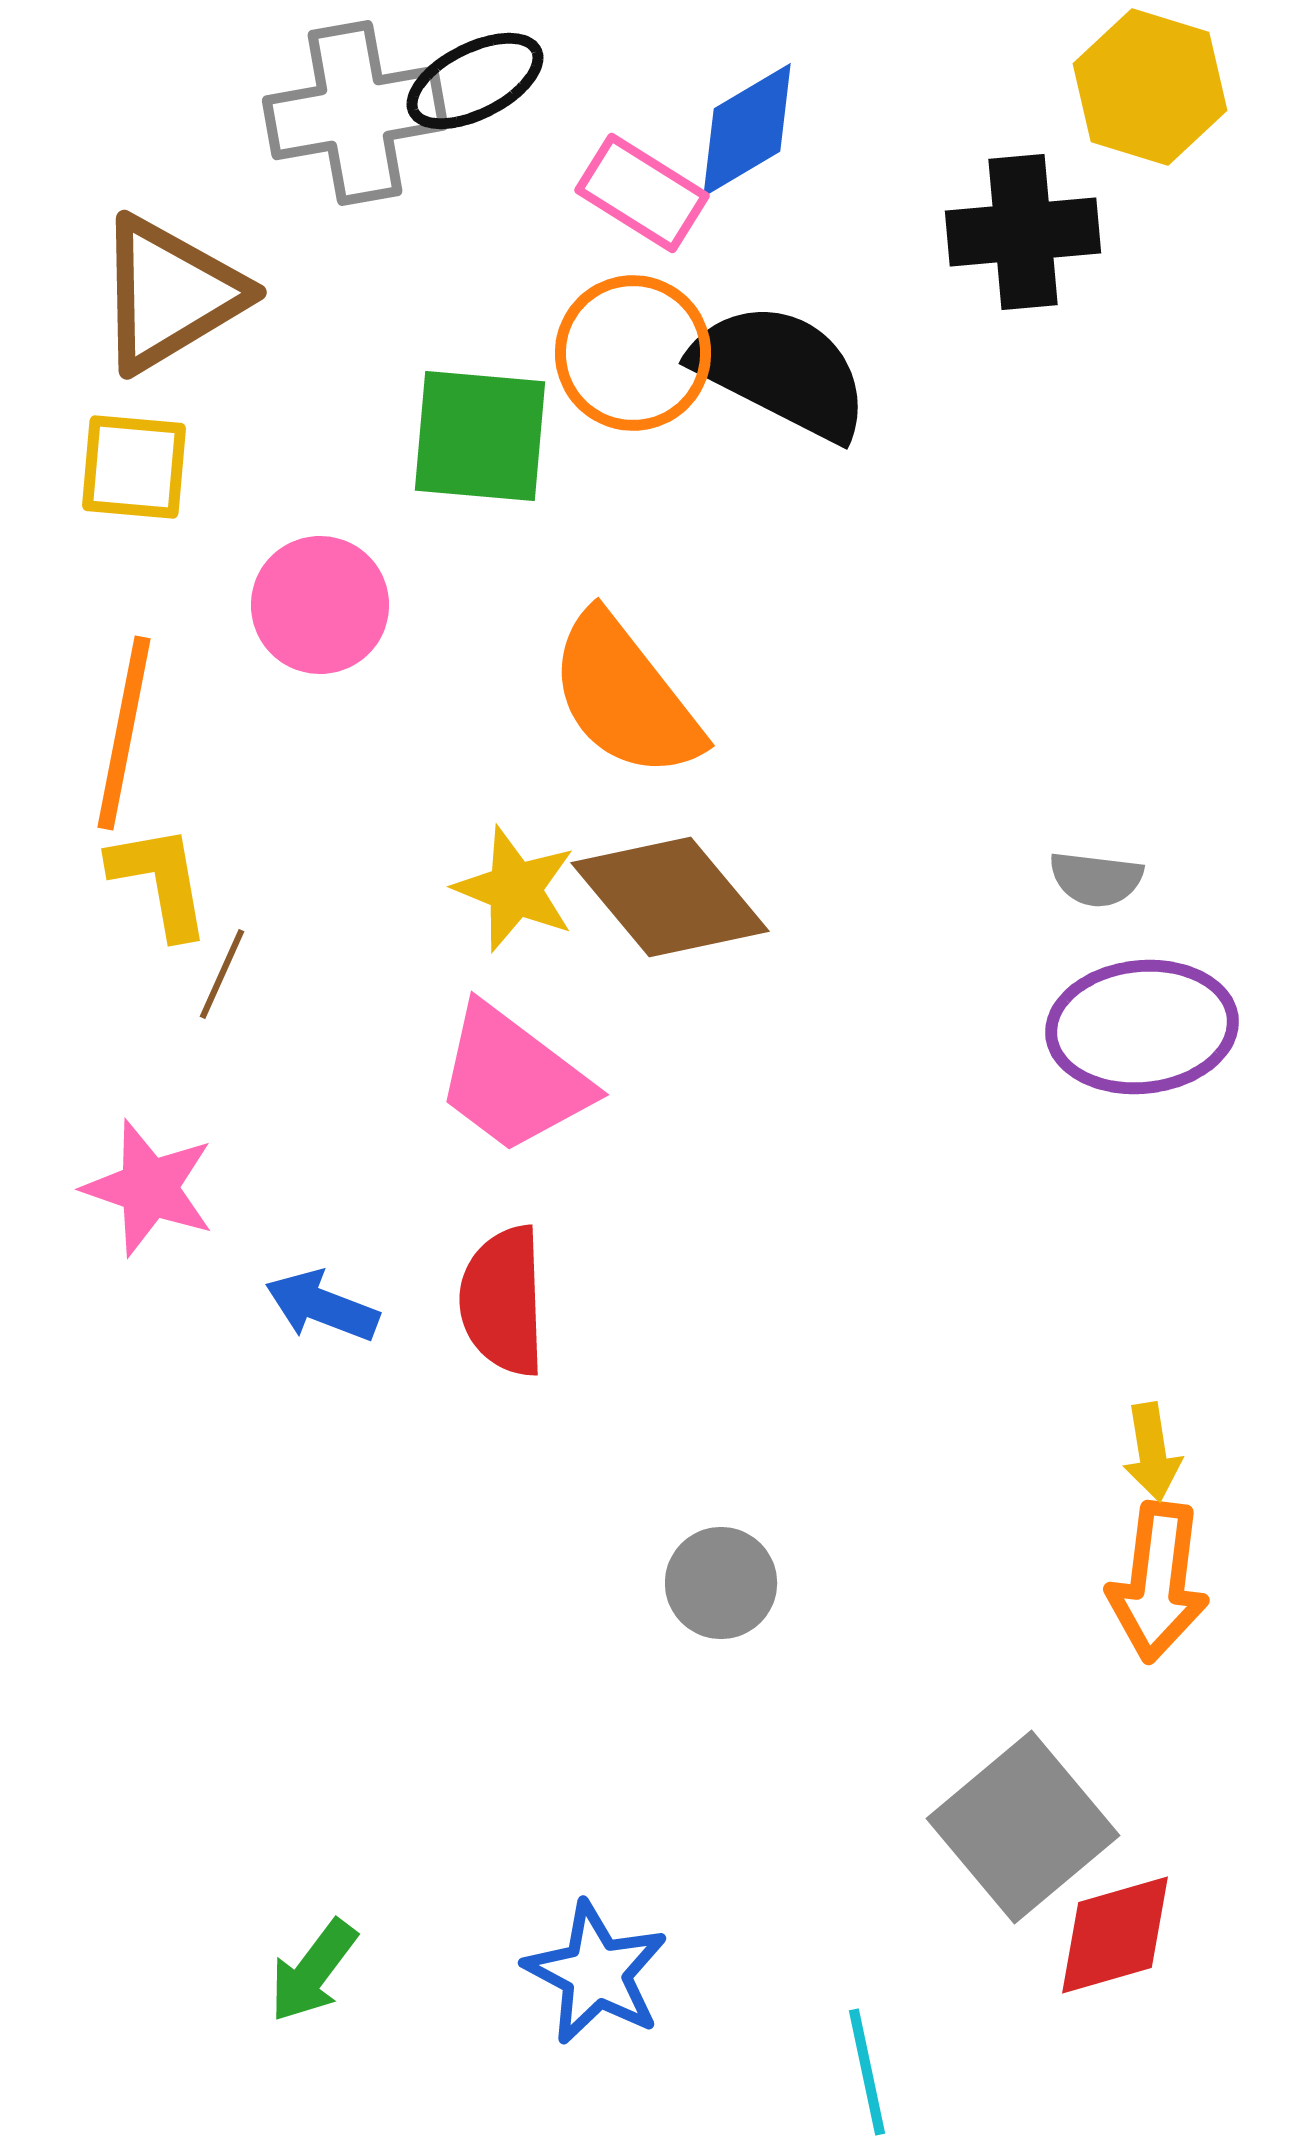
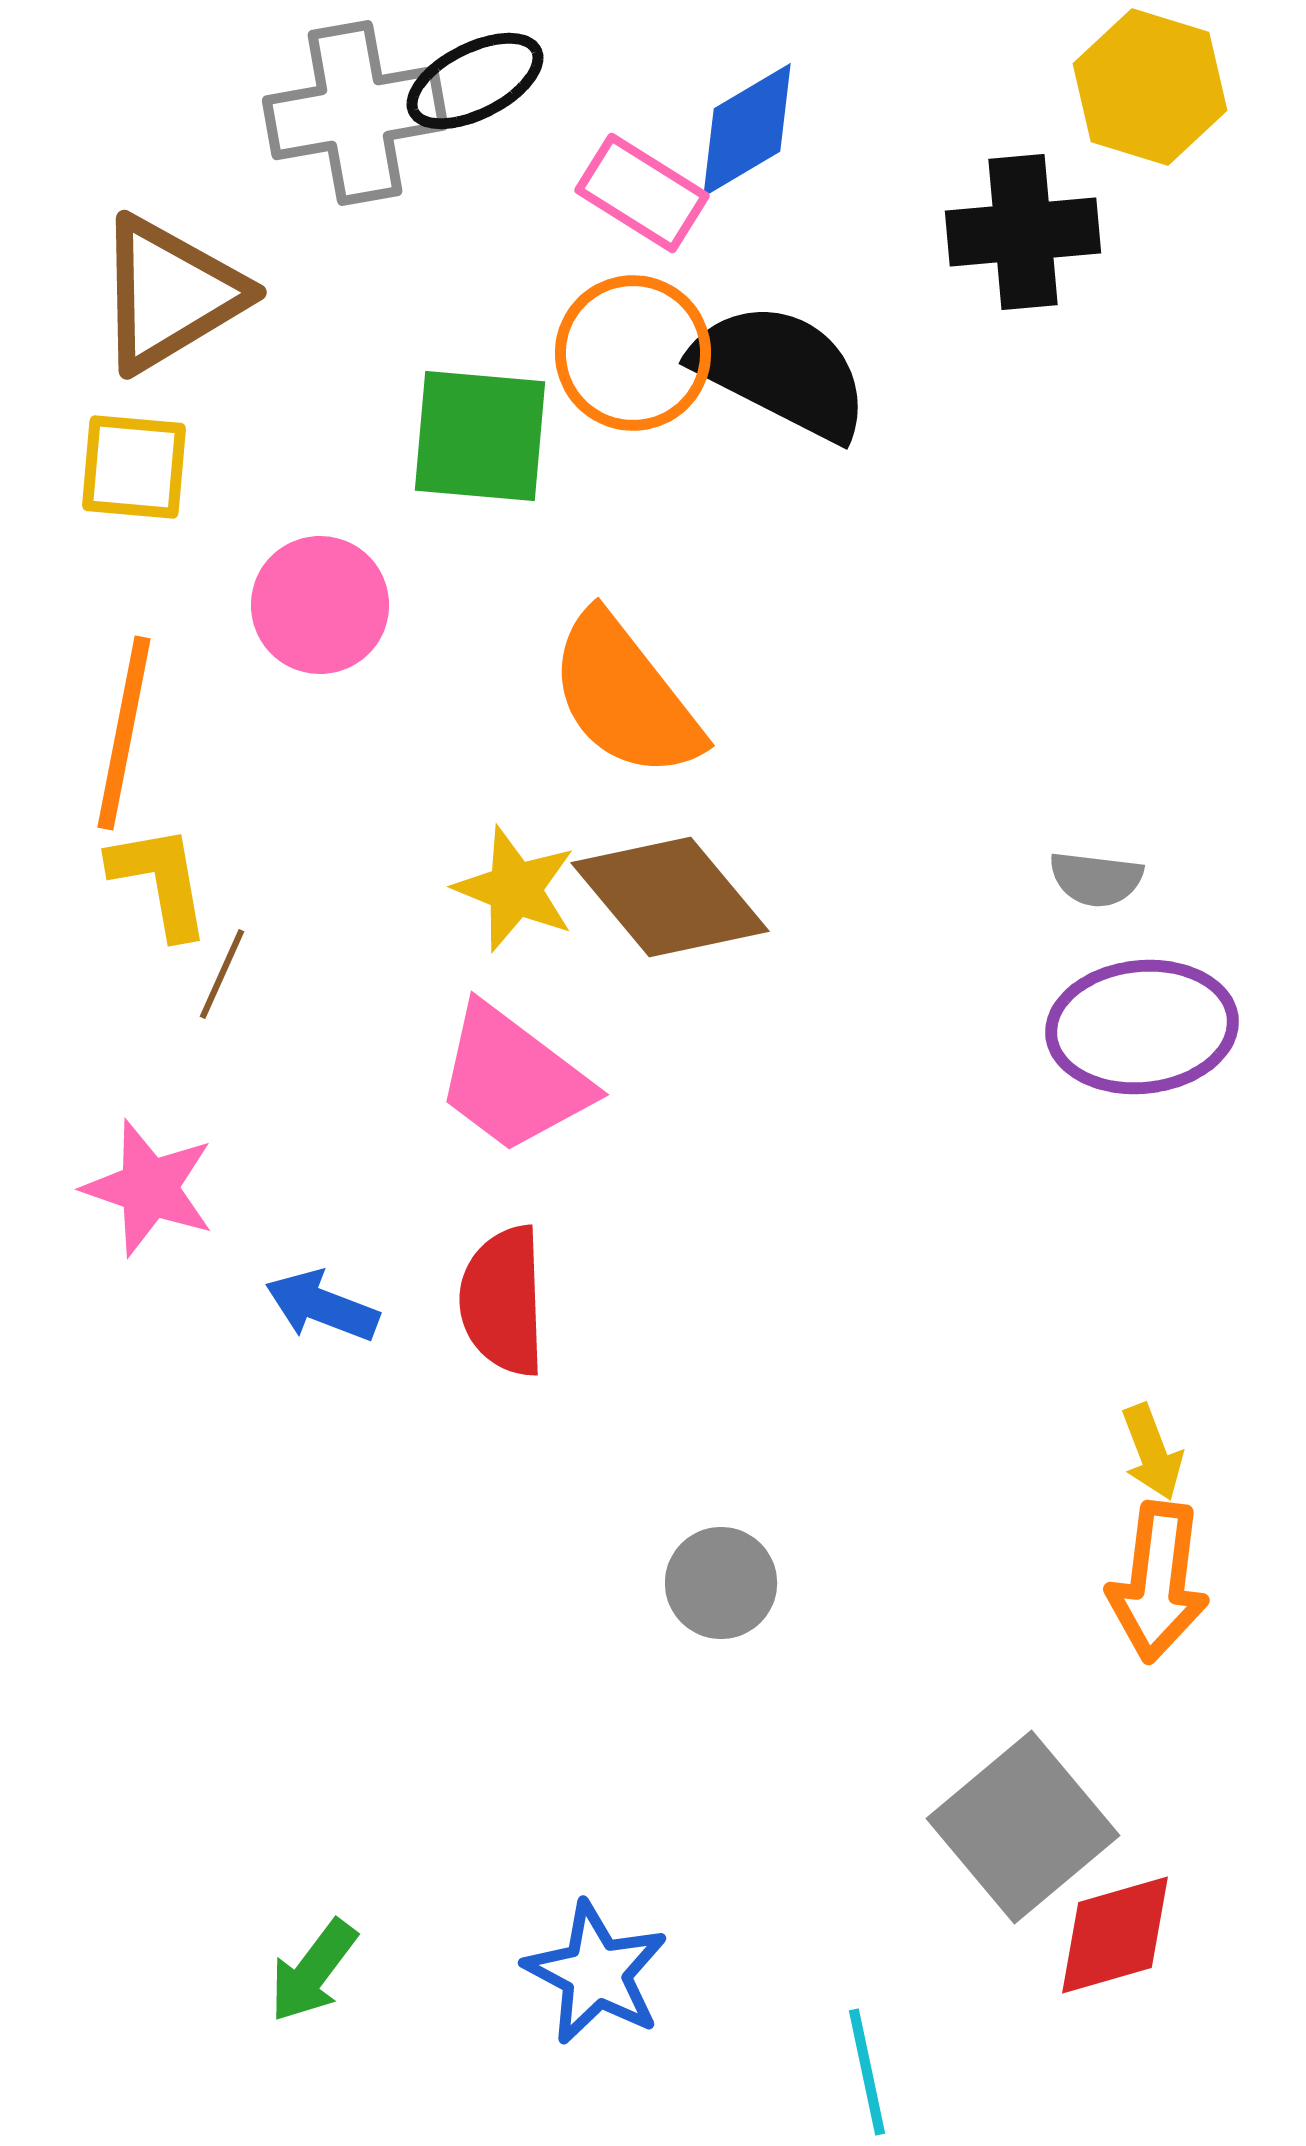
yellow arrow: rotated 12 degrees counterclockwise
